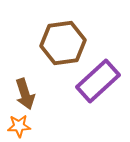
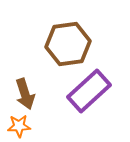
brown hexagon: moved 5 px right, 1 px down
purple rectangle: moved 9 px left, 10 px down
